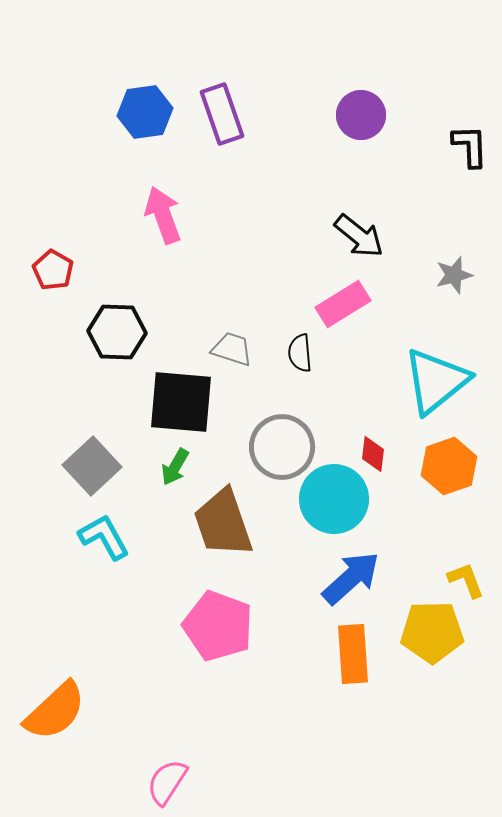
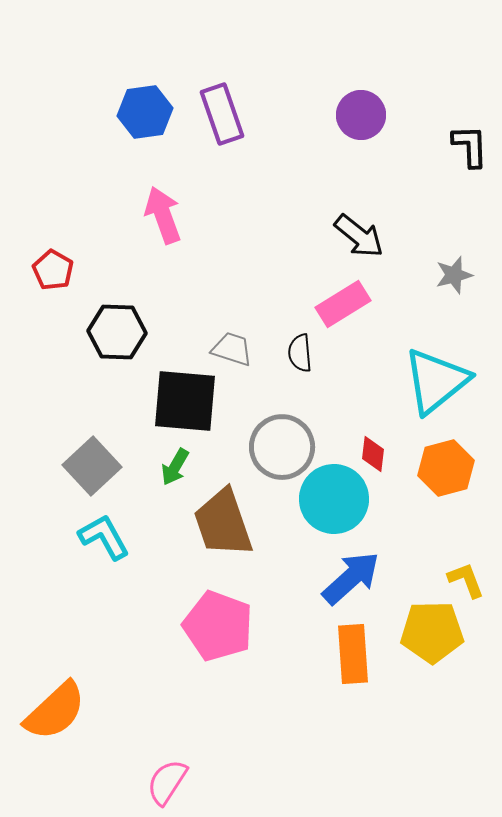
black square: moved 4 px right, 1 px up
orange hexagon: moved 3 px left, 2 px down; rotated 4 degrees clockwise
